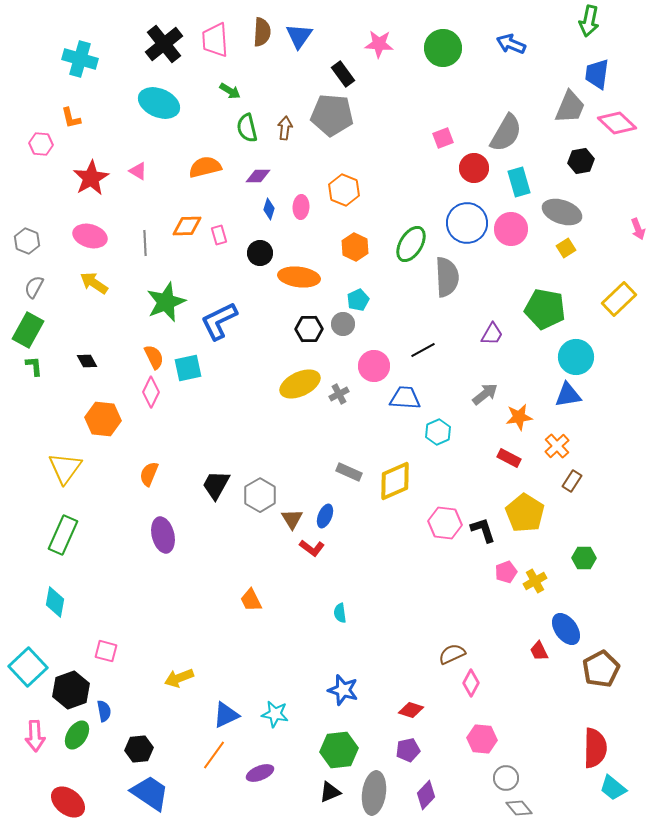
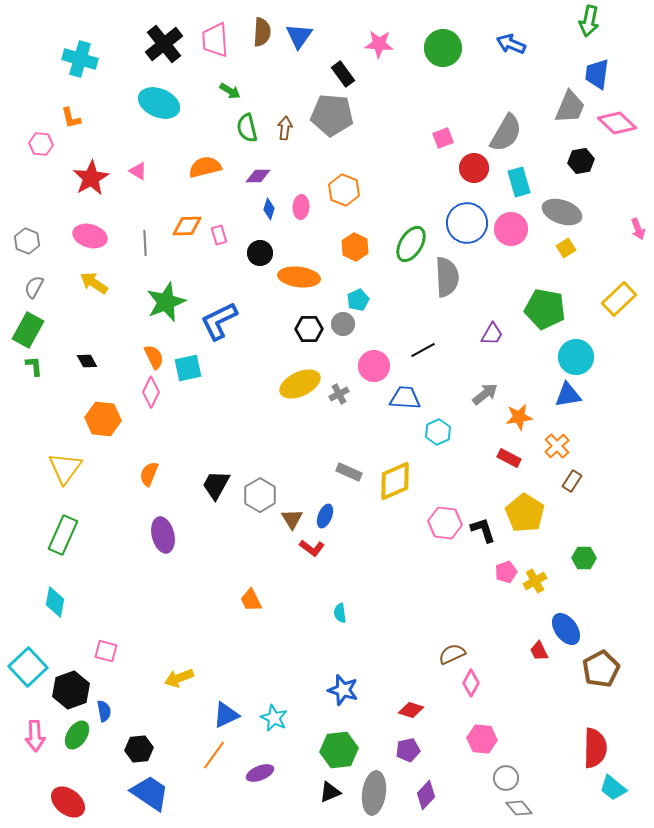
cyan star at (275, 714): moved 1 px left, 4 px down; rotated 16 degrees clockwise
